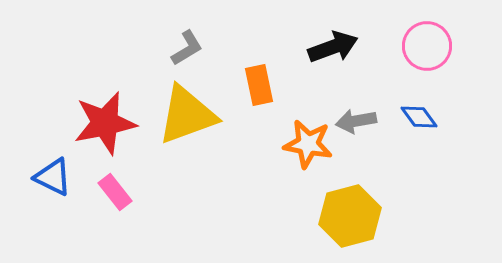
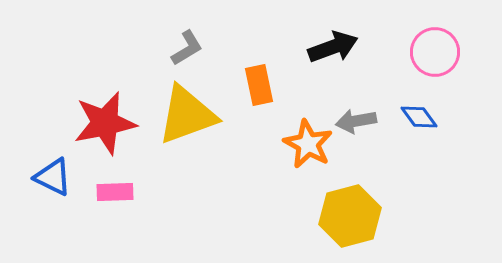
pink circle: moved 8 px right, 6 px down
orange star: rotated 18 degrees clockwise
pink rectangle: rotated 54 degrees counterclockwise
